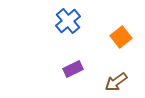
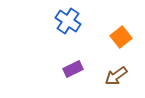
blue cross: rotated 15 degrees counterclockwise
brown arrow: moved 6 px up
